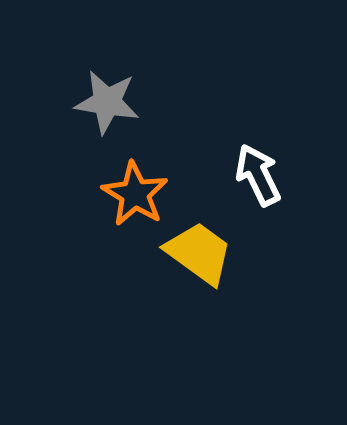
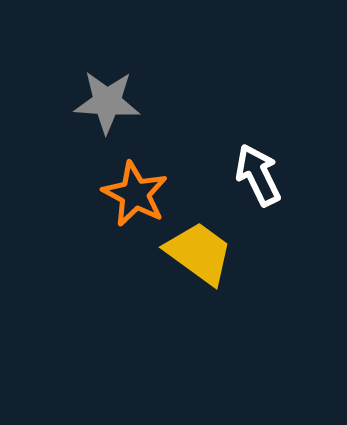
gray star: rotated 6 degrees counterclockwise
orange star: rotated 4 degrees counterclockwise
